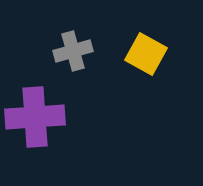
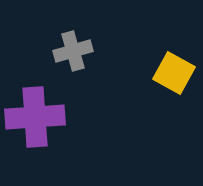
yellow square: moved 28 px right, 19 px down
